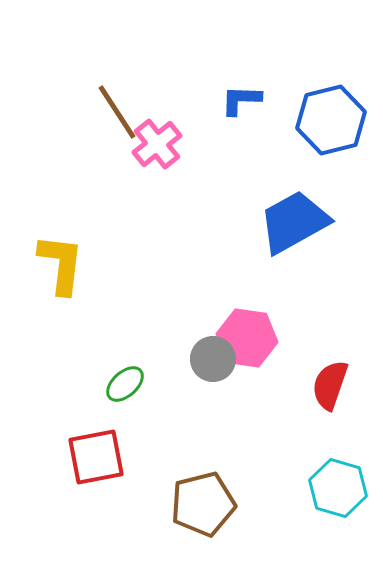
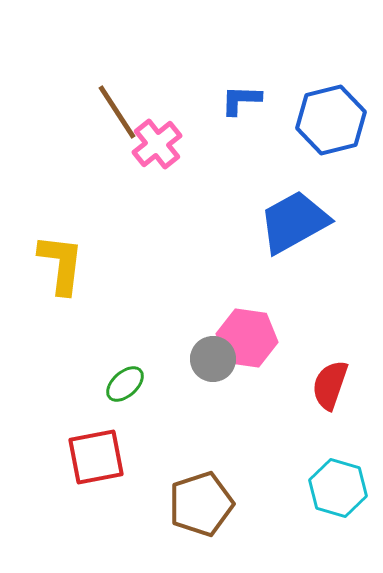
brown pentagon: moved 2 px left; rotated 4 degrees counterclockwise
